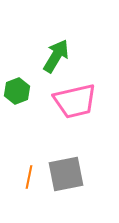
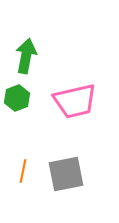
green arrow: moved 30 px left; rotated 20 degrees counterclockwise
green hexagon: moved 7 px down
orange line: moved 6 px left, 6 px up
